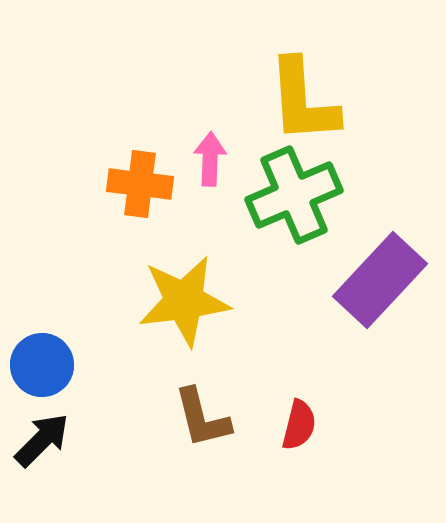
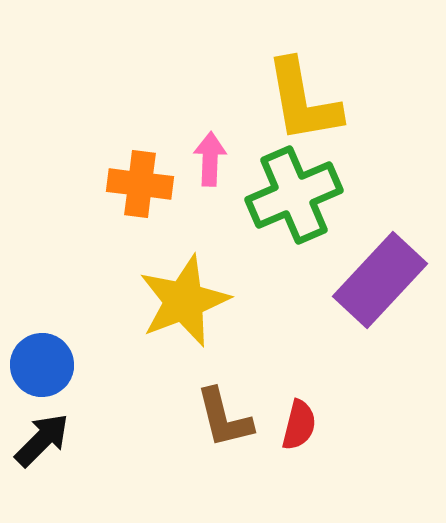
yellow L-shape: rotated 6 degrees counterclockwise
yellow star: rotated 14 degrees counterclockwise
brown L-shape: moved 22 px right
